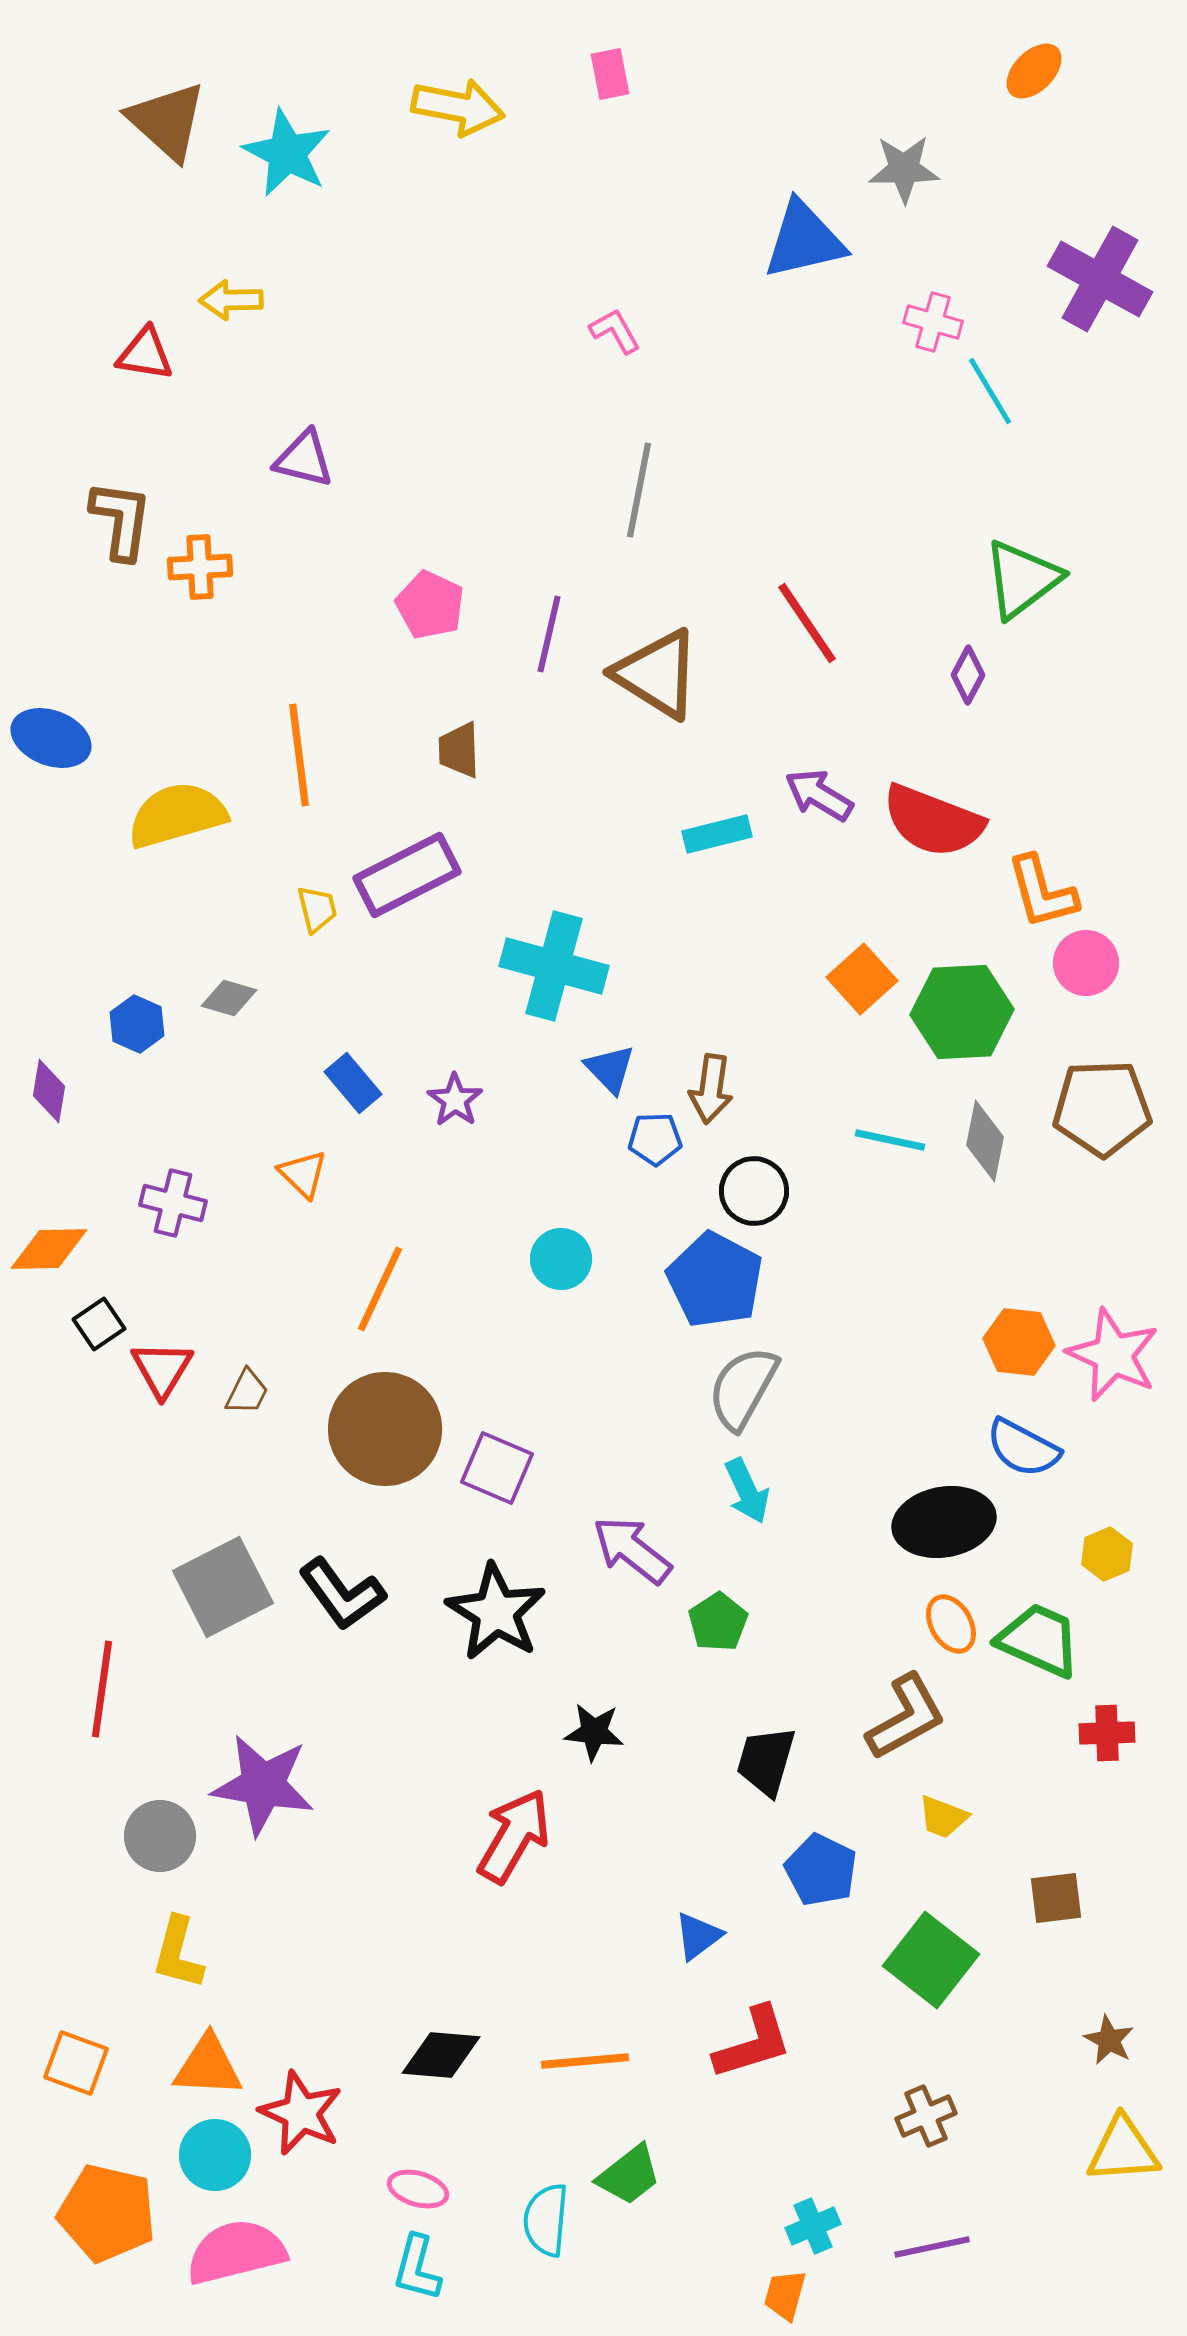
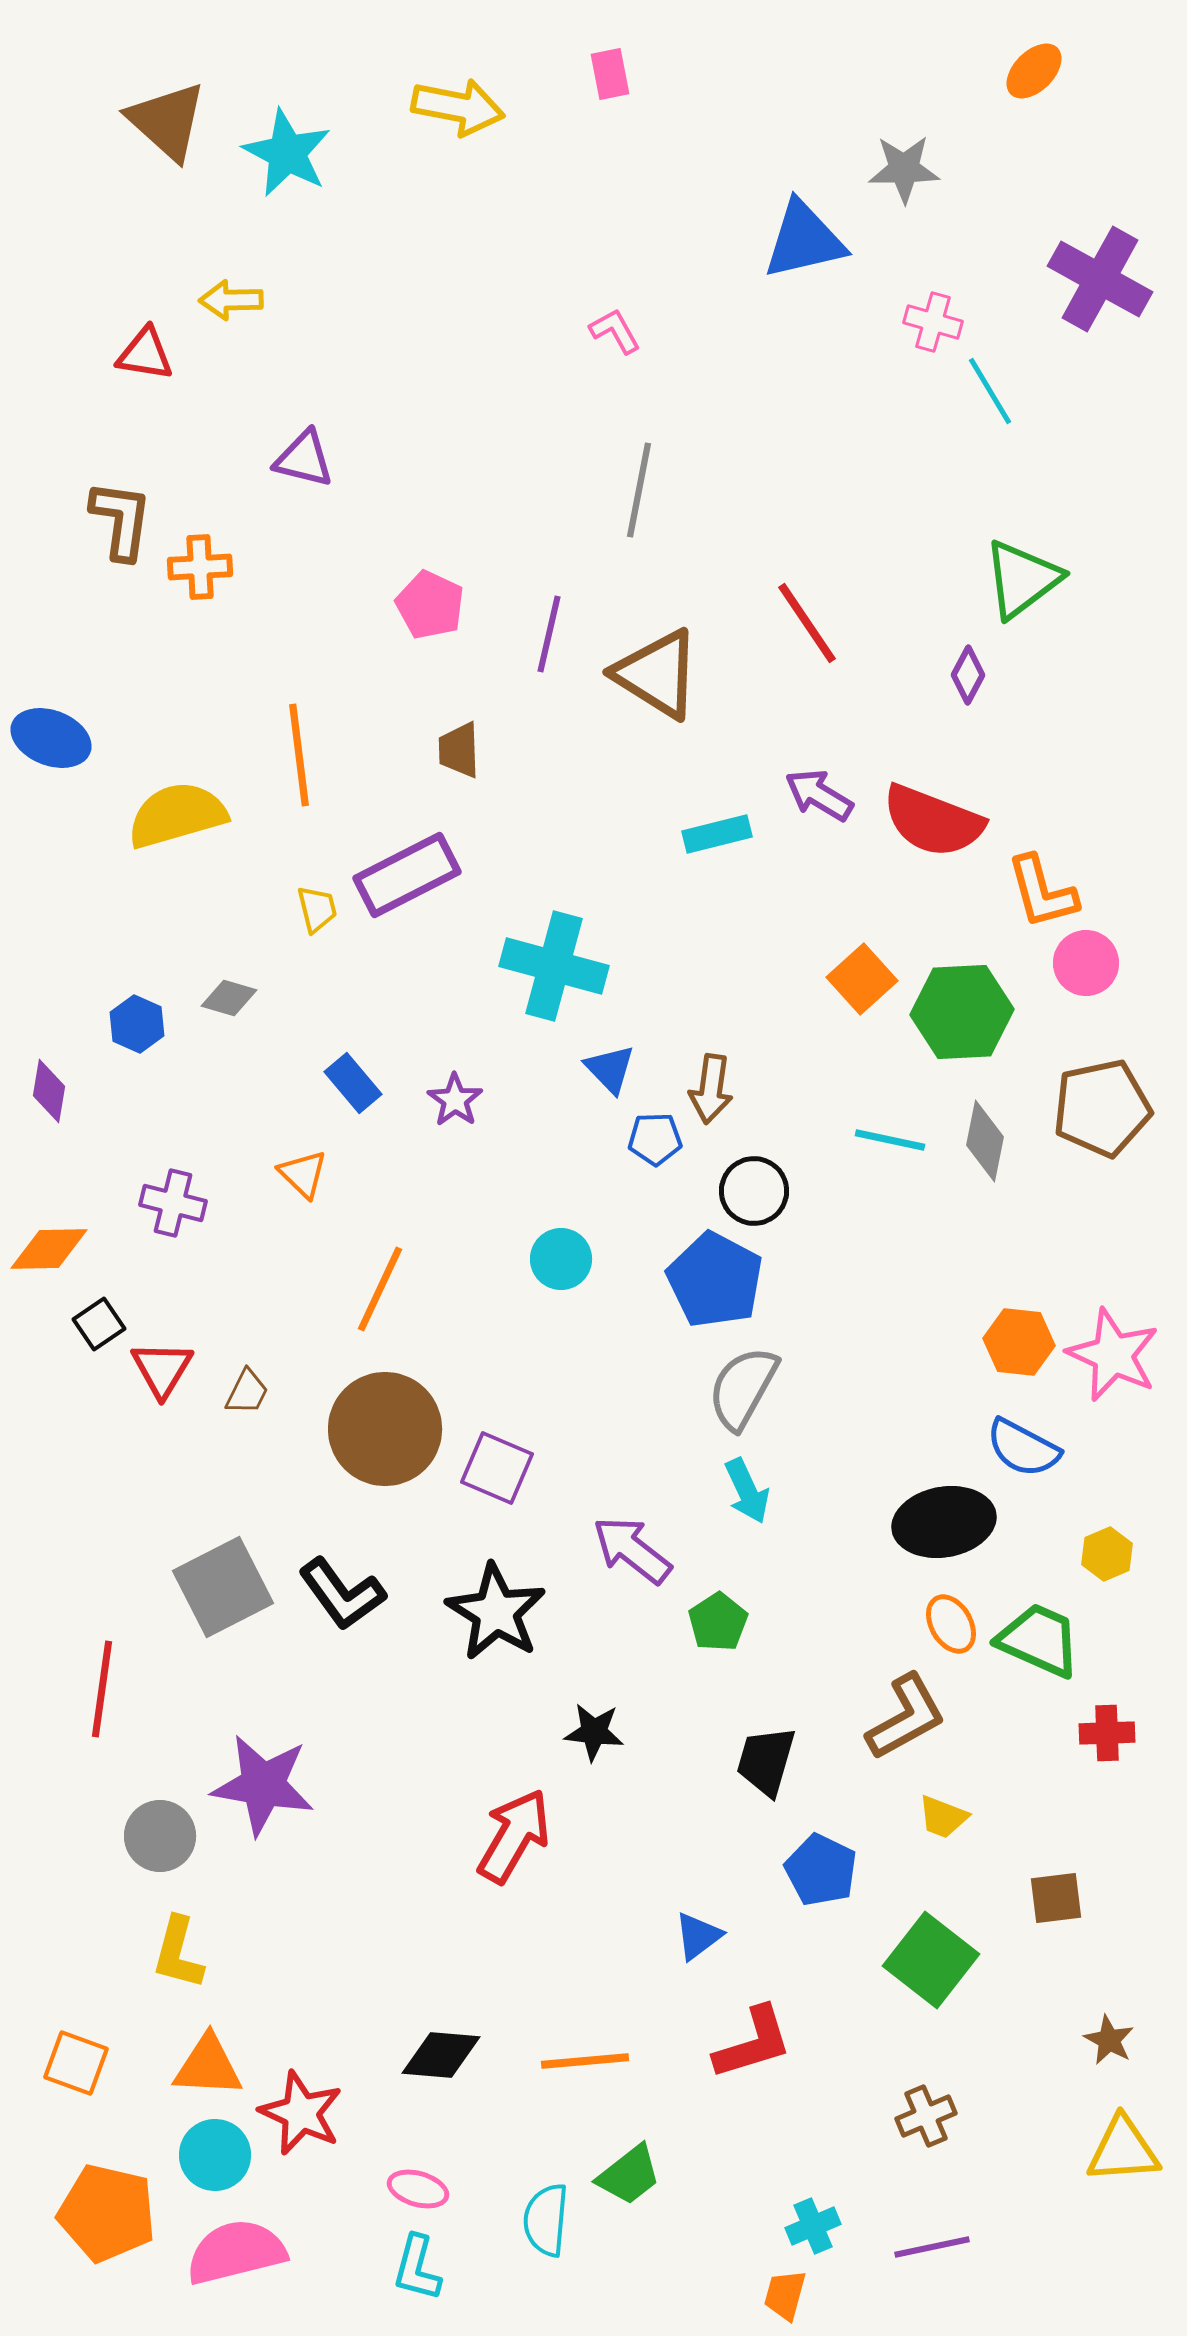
brown pentagon at (1102, 1108): rotated 10 degrees counterclockwise
